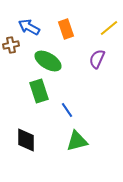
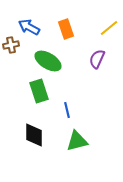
blue line: rotated 21 degrees clockwise
black diamond: moved 8 px right, 5 px up
